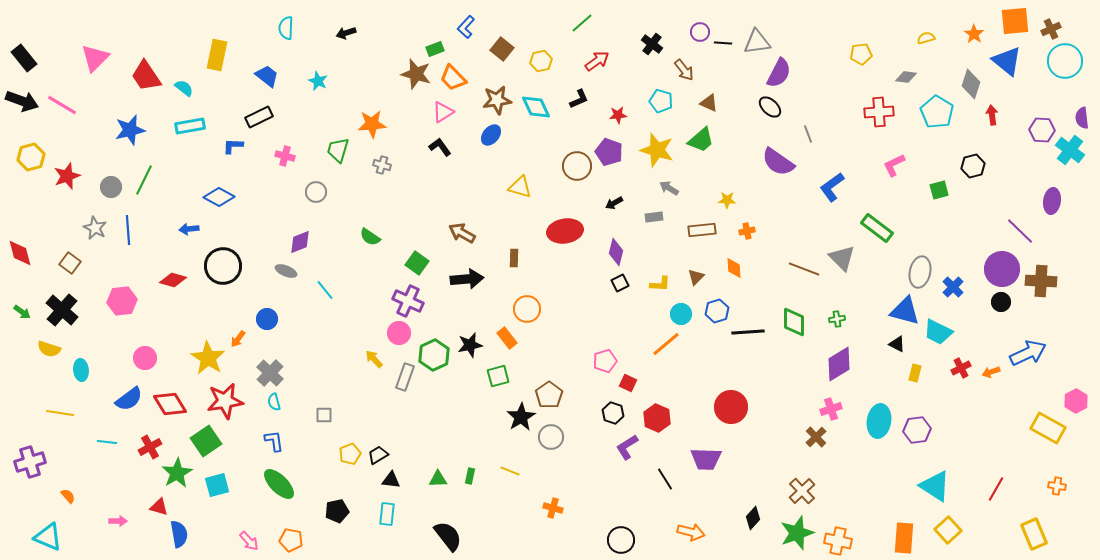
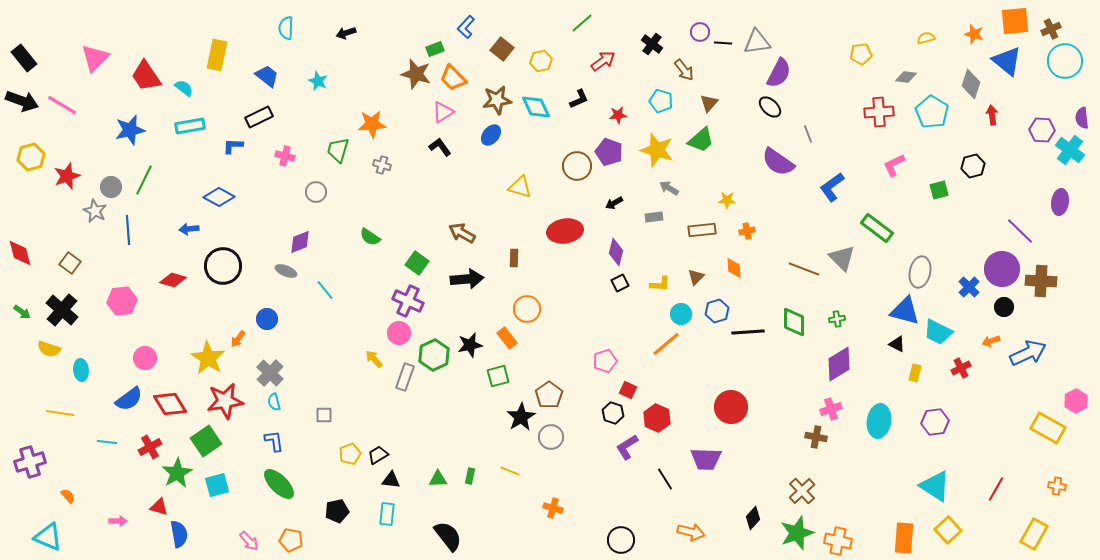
orange star at (974, 34): rotated 18 degrees counterclockwise
red arrow at (597, 61): moved 6 px right
brown triangle at (709, 103): rotated 48 degrees clockwise
cyan pentagon at (937, 112): moved 5 px left
purple ellipse at (1052, 201): moved 8 px right, 1 px down
gray star at (95, 228): moved 17 px up
blue cross at (953, 287): moved 16 px right
black circle at (1001, 302): moved 3 px right, 5 px down
orange arrow at (991, 372): moved 31 px up
red square at (628, 383): moved 7 px down
purple hexagon at (917, 430): moved 18 px right, 8 px up
brown cross at (816, 437): rotated 35 degrees counterclockwise
yellow rectangle at (1034, 534): rotated 52 degrees clockwise
